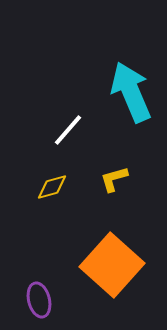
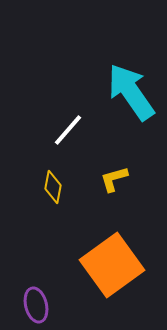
cyan arrow: rotated 12 degrees counterclockwise
yellow diamond: moved 1 px right; rotated 64 degrees counterclockwise
orange square: rotated 12 degrees clockwise
purple ellipse: moved 3 px left, 5 px down
